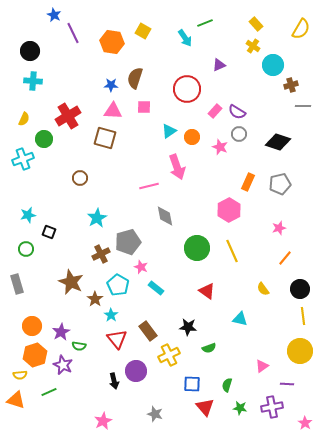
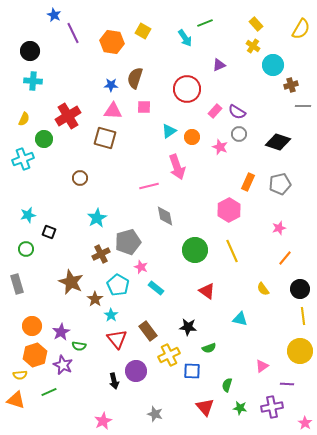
green circle at (197, 248): moved 2 px left, 2 px down
blue square at (192, 384): moved 13 px up
